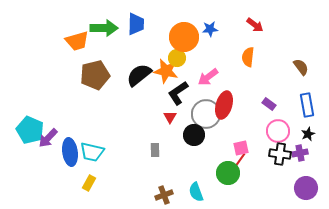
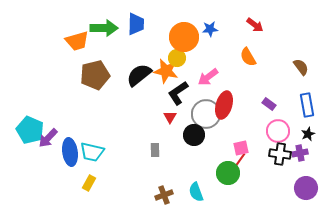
orange semicircle: rotated 36 degrees counterclockwise
